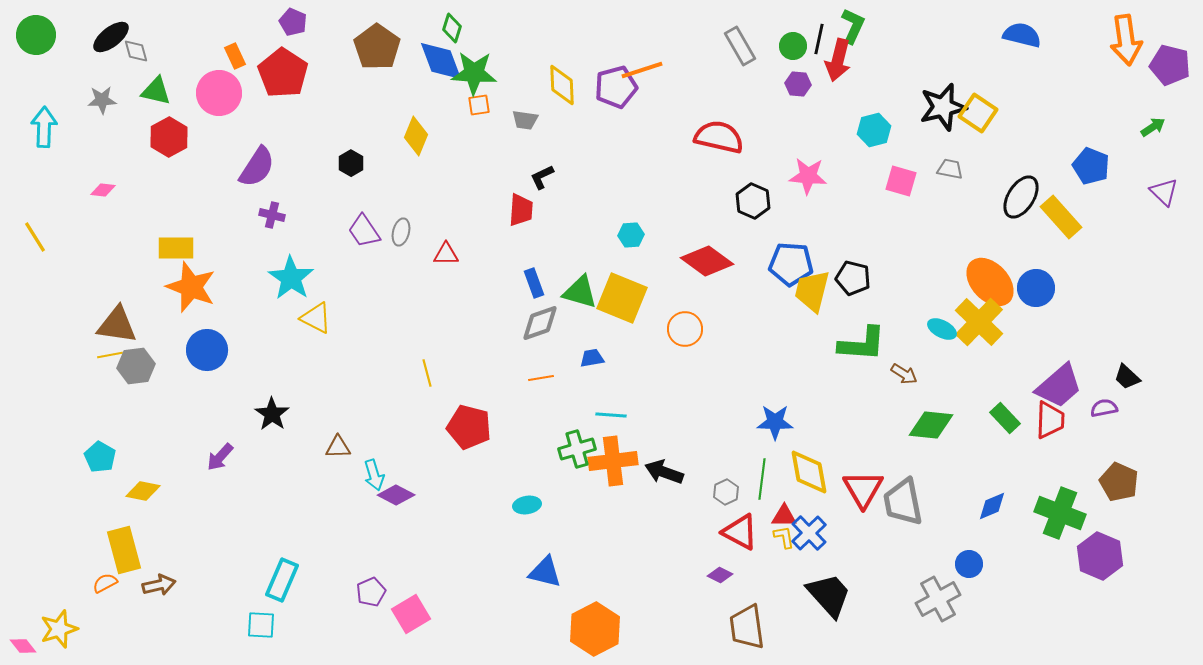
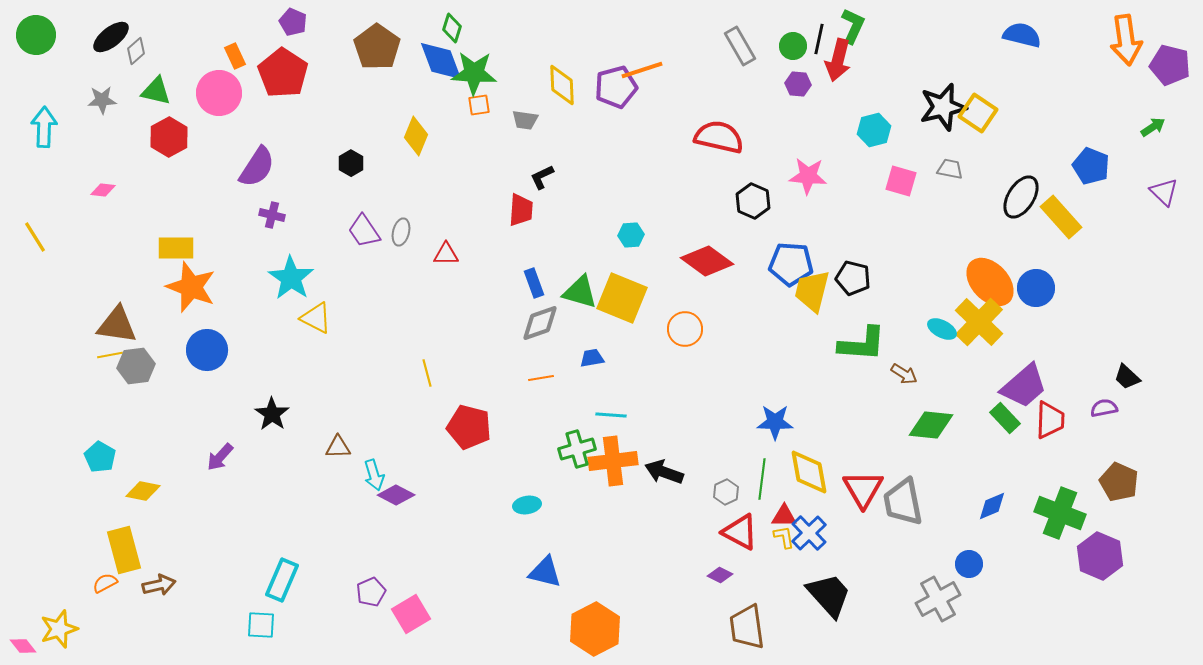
gray diamond at (136, 51): rotated 64 degrees clockwise
purple trapezoid at (1059, 386): moved 35 px left
